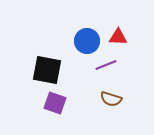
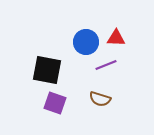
red triangle: moved 2 px left, 1 px down
blue circle: moved 1 px left, 1 px down
brown semicircle: moved 11 px left
